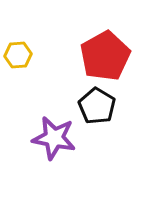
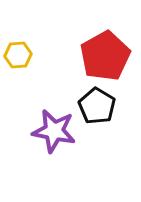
purple star: moved 7 px up
